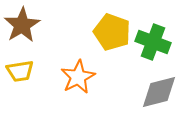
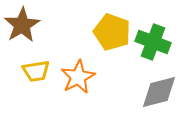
yellow trapezoid: moved 16 px right
